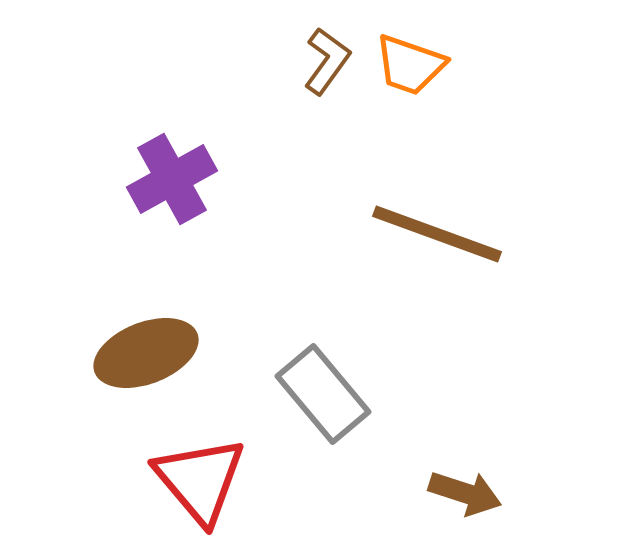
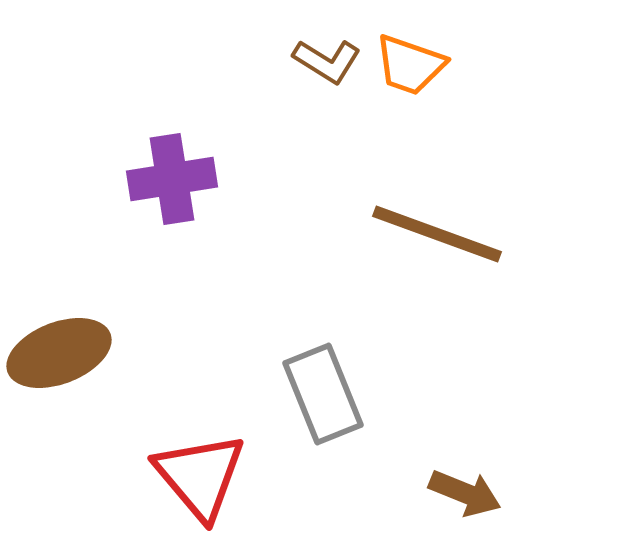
brown L-shape: rotated 86 degrees clockwise
purple cross: rotated 20 degrees clockwise
brown ellipse: moved 87 px left
gray rectangle: rotated 18 degrees clockwise
red triangle: moved 4 px up
brown arrow: rotated 4 degrees clockwise
